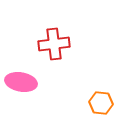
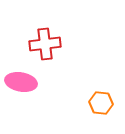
red cross: moved 9 px left
